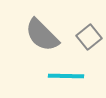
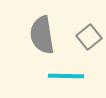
gray semicircle: rotated 36 degrees clockwise
